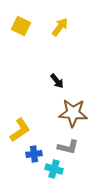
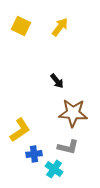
cyan cross: rotated 18 degrees clockwise
